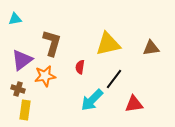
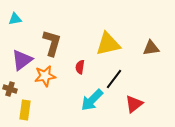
brown cross: moved 8 px left
red triangle: rotated 30 degrees counterclockwise
